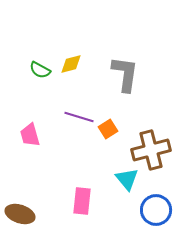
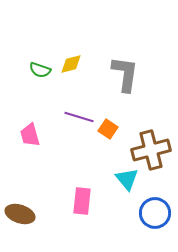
green semicircle: rotated 10 degrees counterclockwise
orange square: rotated 24 degrees counterclockwise
blue circle: moved 1 px left, 3 px down
